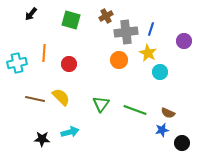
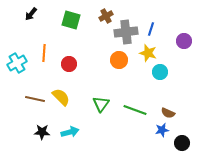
yellow star: rotated 12 degrees counterclockwise
cyan cross: rotated 18 degrees counterclockwise
black star: moved 7 px up
